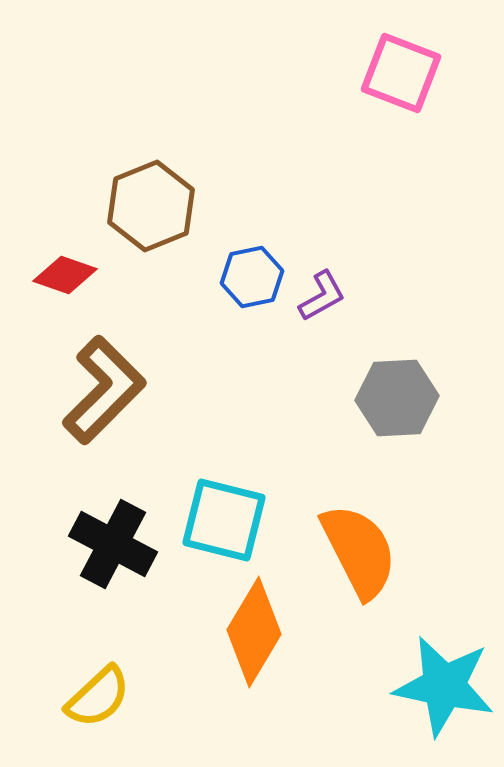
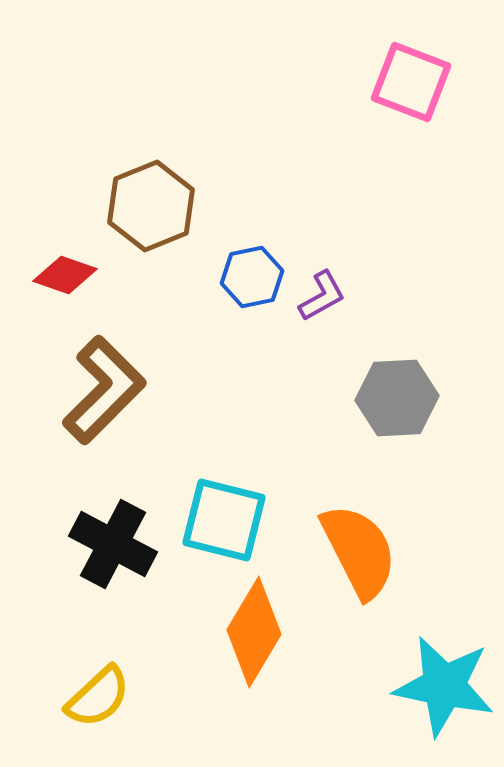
pink square: moved 10 px right, 9 px down
